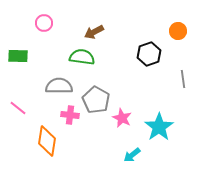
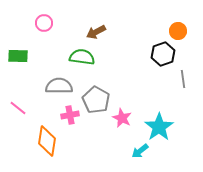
brown arrow: moved 2 px right
black hexagon: moved 14 px right
pink cross: rotated 18 degrees counterclockwise
cyan arrow: moved 8 px right, 4 px up
